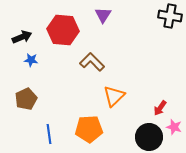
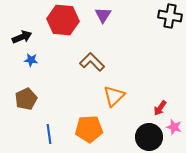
red hexagon: moved 10 px up
